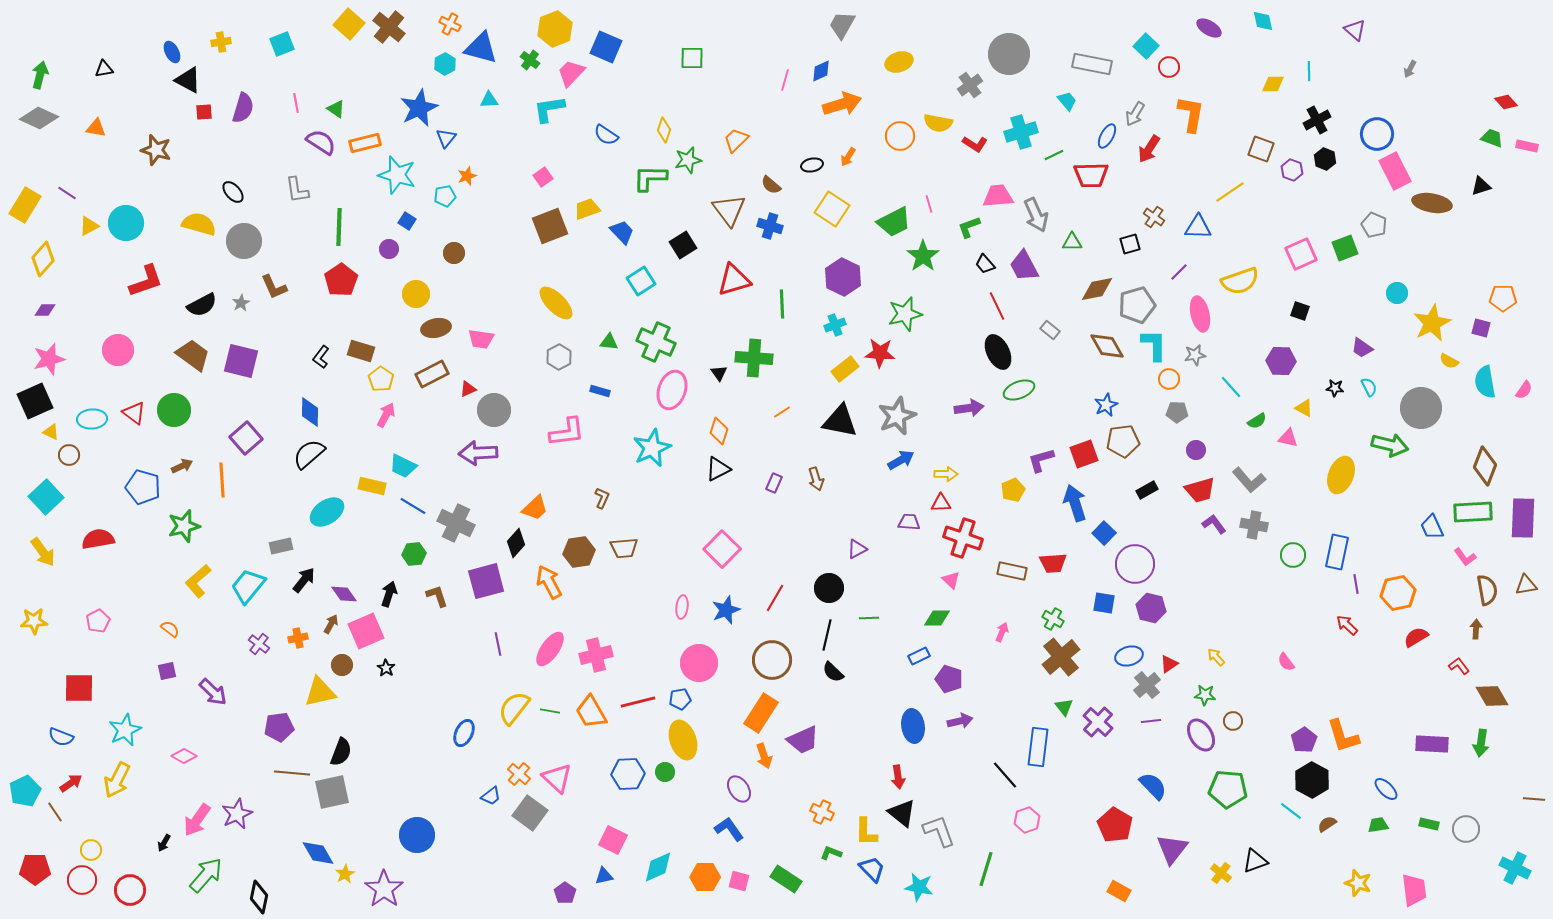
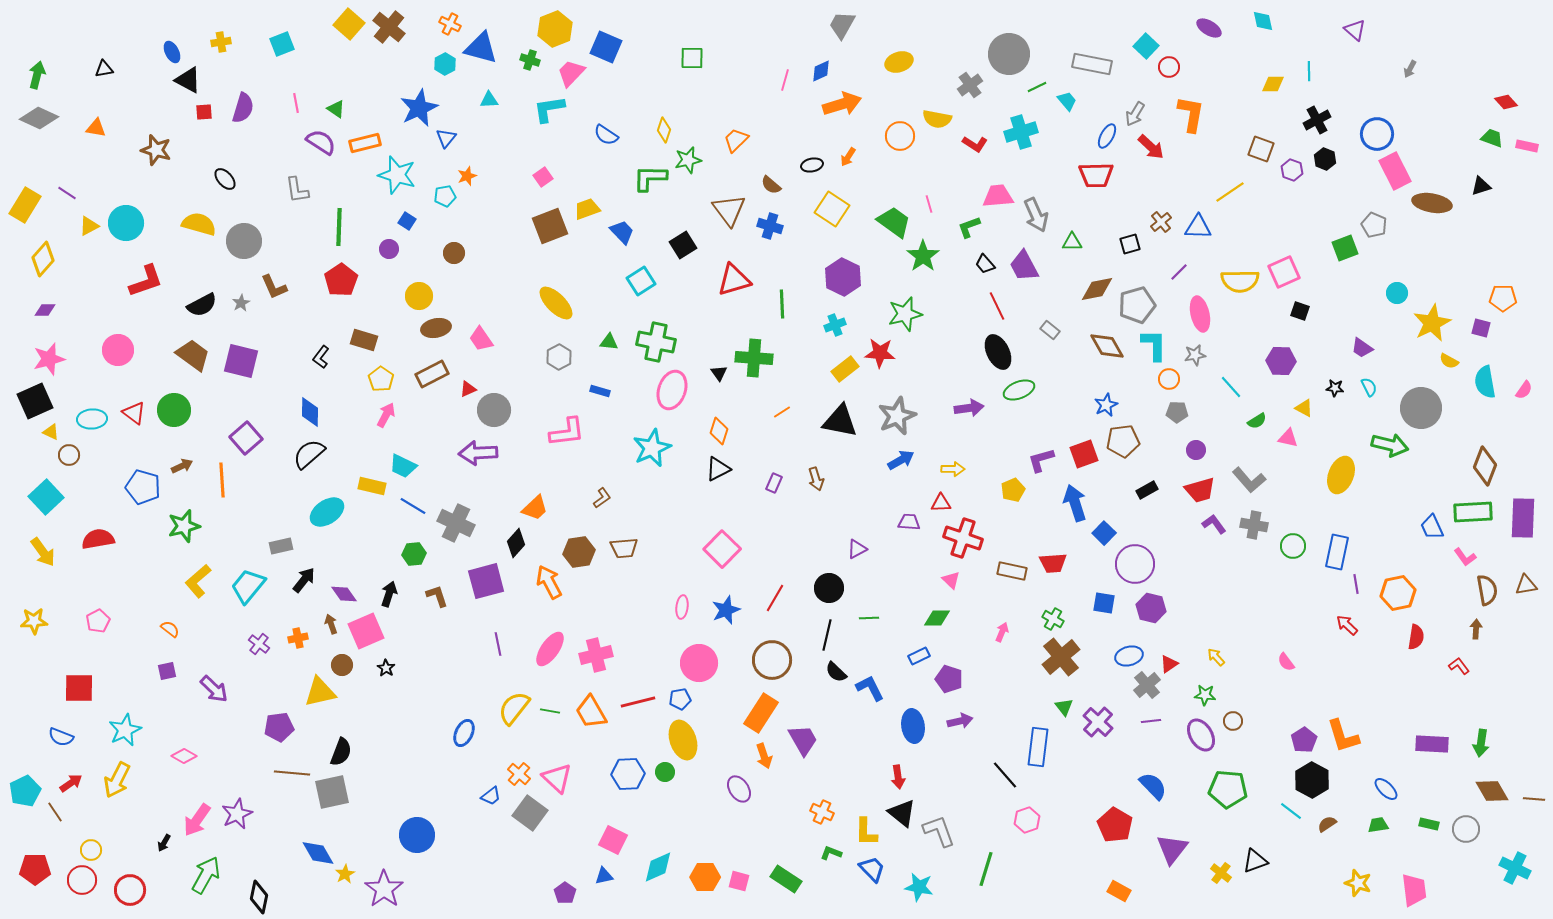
green cross at (530, 60): rotated 18 degrees counterclockwise
green arrow at (40, 75): moved 3 px left
yellow semicircle at (938, 123): moved 1 px left, 4 px up
red arrow at (1149, 149): moved 2 px right, 2 px up; rotated 80 degrees counterclockwise
green line at (1054, 155): moved 17 px left, 68 px up
red trapezoid at (1091, 175): moved 5 px right
black ellipse at (233, 192): moved 8 px left, 13 px up
brown cross at (1154, 217): moved 7 px right, 5 px down; rotated 15 degrees clockwise
green trapezoid at (894, 222): rotated 117 degrees counterclockwise
pink square at (1301, 254): moved 17 px left, 18 px down
yellow semicircle at (1240, 281): rotated 18 degrees clockwise
yellow circle at (416, 294): moved 3 px right, 2 px down
pink trapezoid at (481, 339): rotated 48 degrees clockwise
green cross at (656, 342): rotated 12 degrees counterclockwise
brown rectangle at (361, 351): moved 3 px right, 11 px up
yellow arrow at (946, 474): moved 7 px right, 5 px up
brown L-shape at (602, 498): rotated 30 degrees clockwise
green circle at (1293, 555): moved 9 px up
brown arrow at (331, 624): rotated 48 degrees counterclockwise
red semicircle at (1416, 637): rotated 130 degrees clockwise
black semicircle at (833, 672): moved 3 px right
purple arrow at (213, 692): moved 1 px right, 3 px up
brown diamond at (1492, 696): moved 95 px down
purple trapezoid at (803, 740): rotated 96 degrees counterclockwise
blue L-shape at (729, 829): moved 141 px right, 141 px up; rotated 8 degrees clockwise
green arrow at (206, 875): rotated 12 degrees counterclockwise
